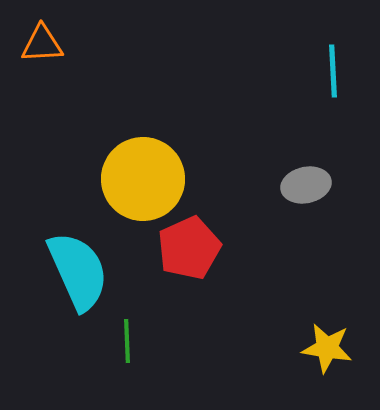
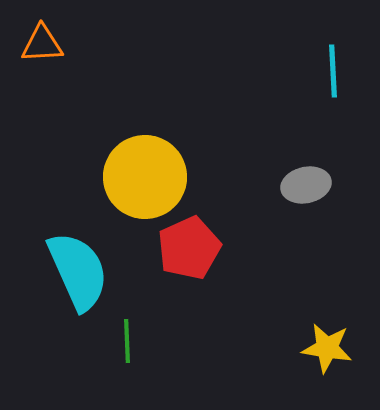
yellow circle: moved 2 px right, 2 px up
